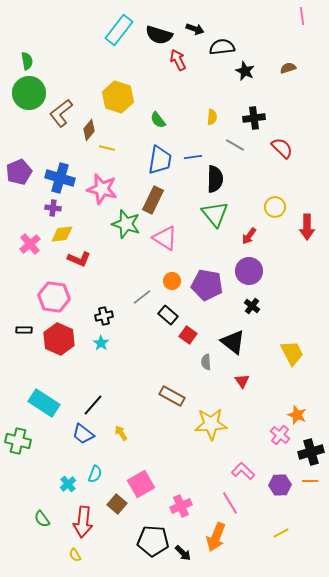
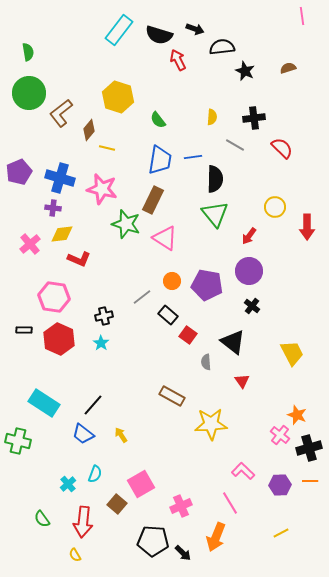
green semicircle at (27, 61): moved 1 px right, 9 px up
yellow arrow at (121, 433): moved 2 px down
black cross at (311, 452): moved 2 px left, 4 px up
